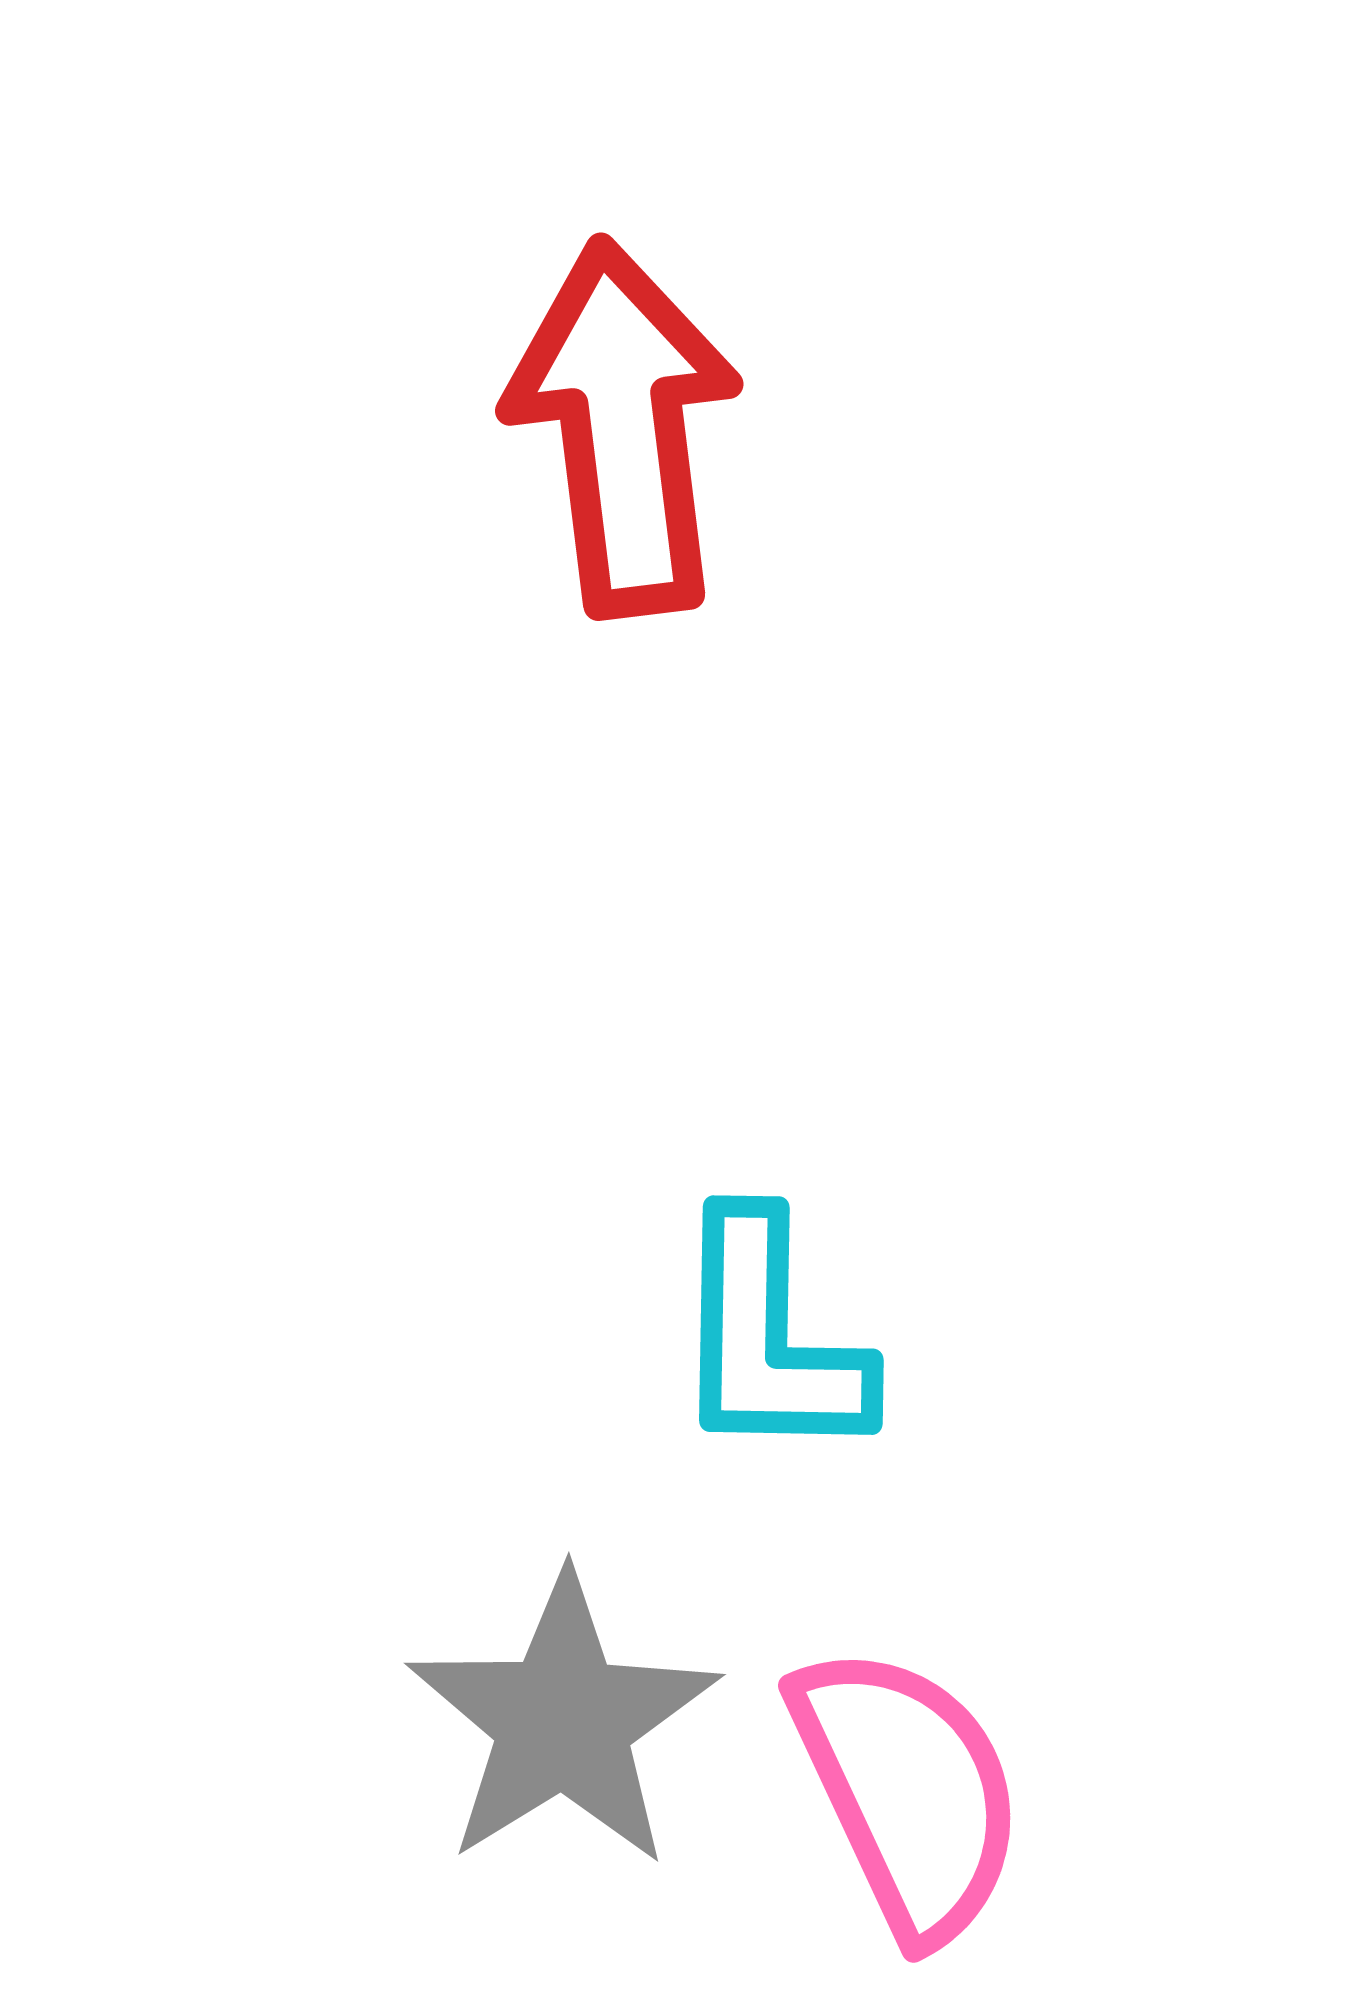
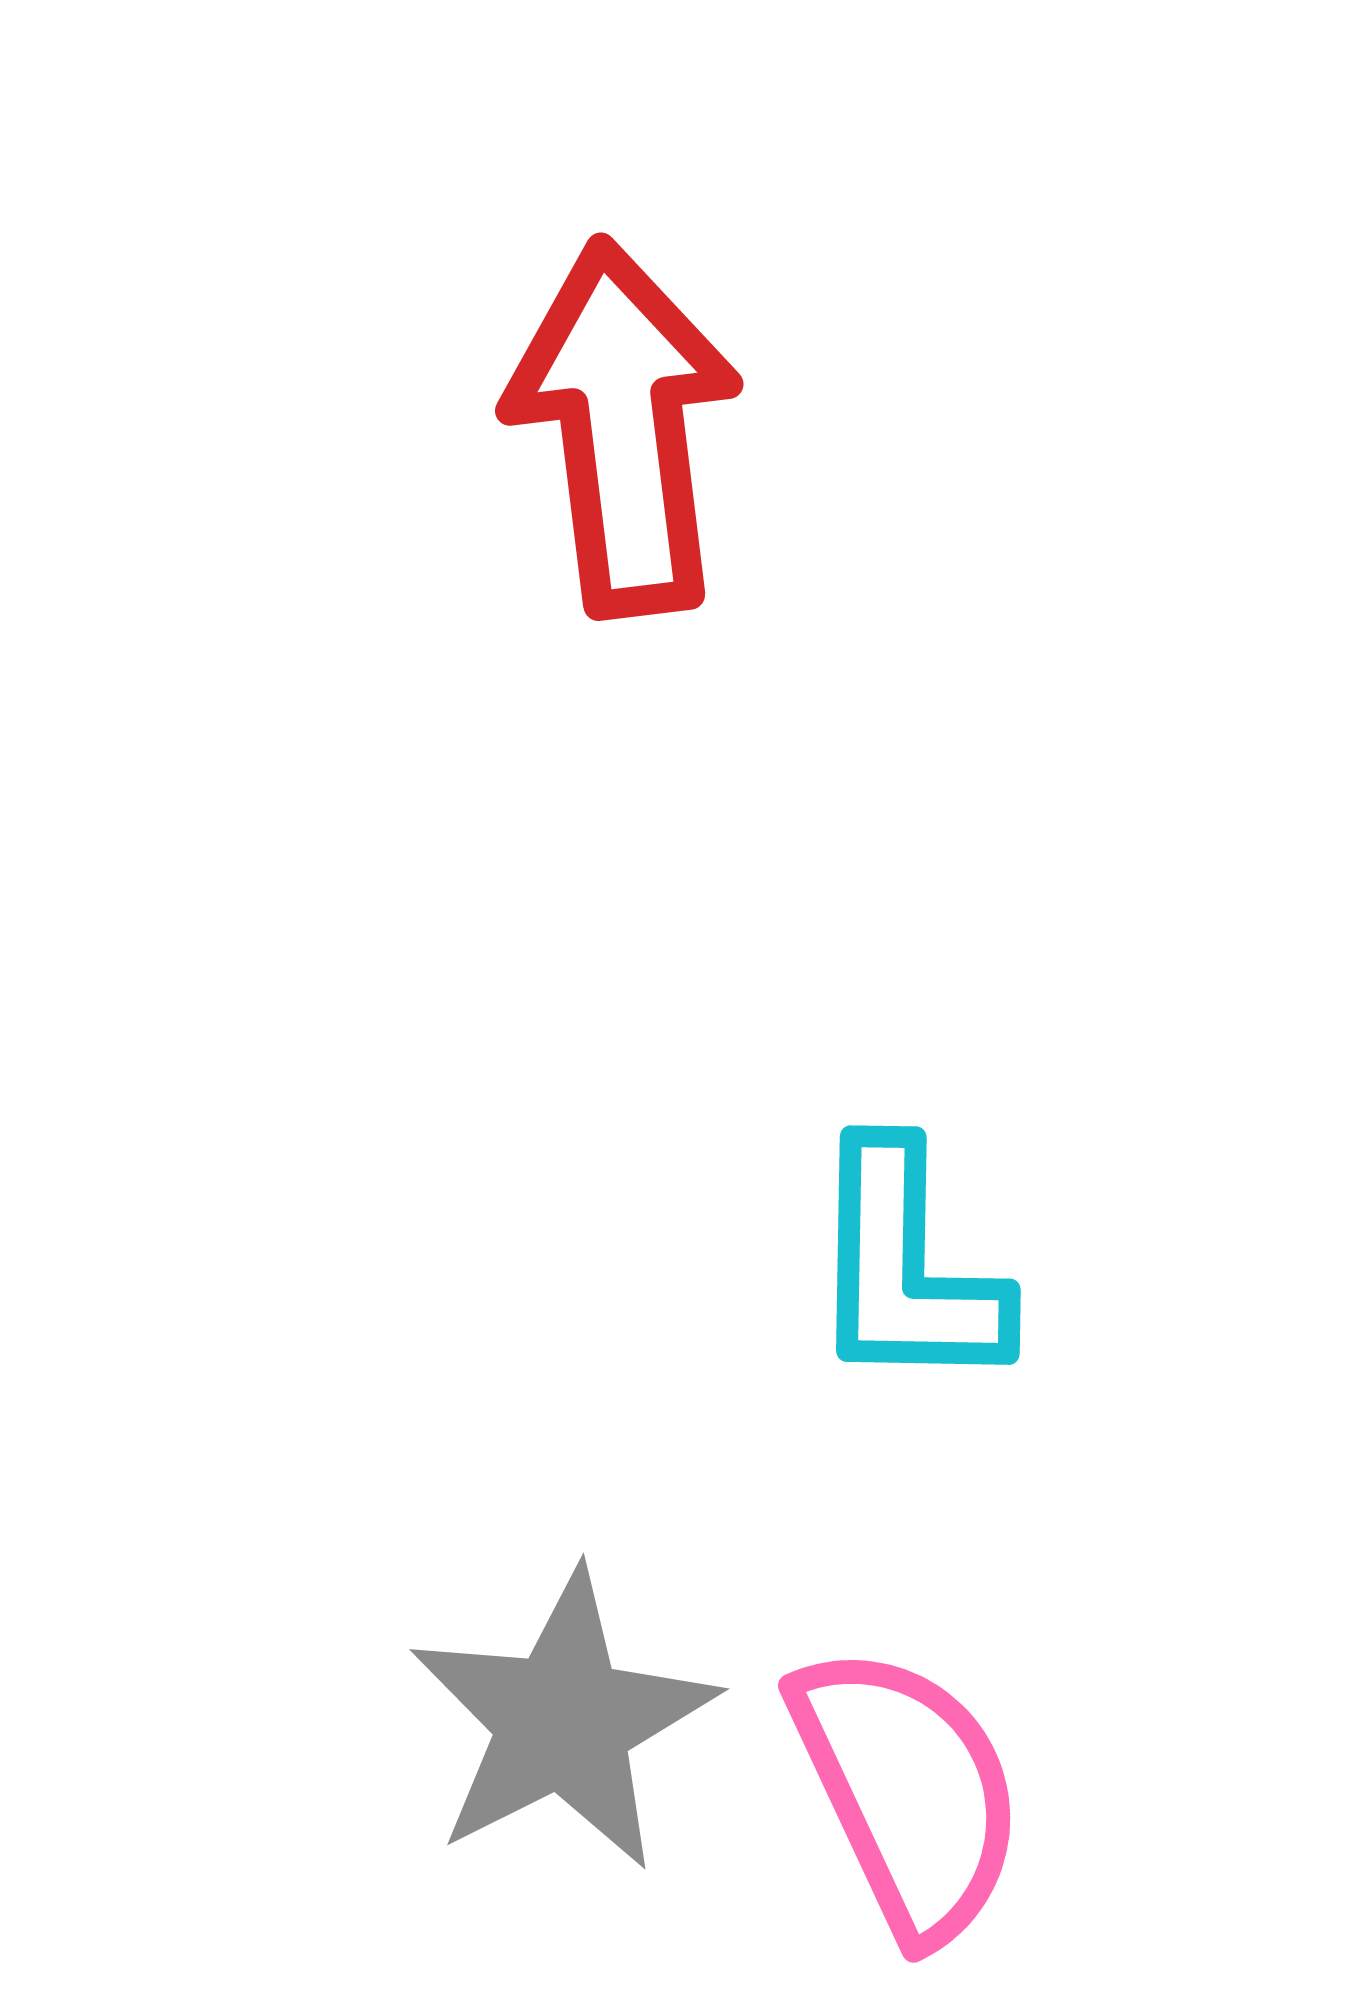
cyan L-shape: moved 137 px right, 70 px up
gray star: rotated 5 degrees clockwise
